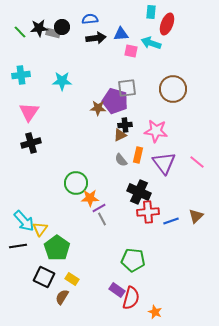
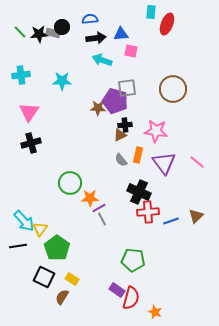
black star at (39, 28): moved 6 px down
cyan arrow at (151, 43): moved 49 px left, 17 px down
green circle at (76, 183): moved 6 px left
